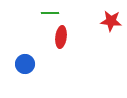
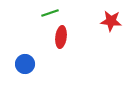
green line: rotated 18 degrees counterclockwise
